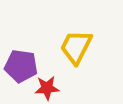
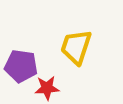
yellow trapezoid: rotated 9 degrees counterclockwise
